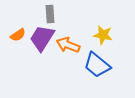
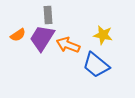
gray rectangle: moved 2 px left, 1 px down
blue trapezoid: moved 1 px left
